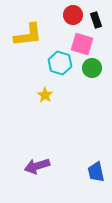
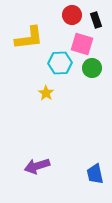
red circle: moved 1 px left
yellow L-shape: moved 1 px right, 3 px down
cyan hexagon: rotated 20 degrees counterclockwise
yellow star: moved 1 px right, 2 px up
blue trapezoid: moved 1 px left, 2 px down
